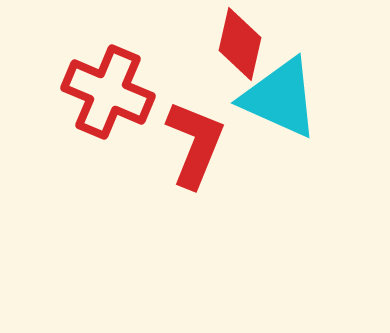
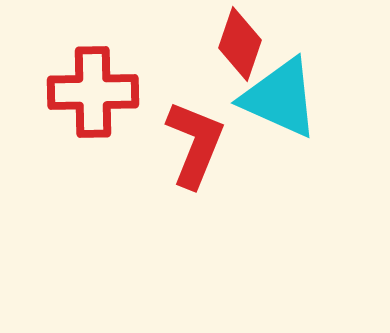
red diamond: rotated 6 degrees clockwise
red cross: moved 15 px left; rotated 24 degrees counterclockwise
